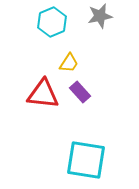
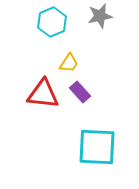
cyan square: moved 11 px right, 13 px up; rotated 6 degrees counterclockwise
